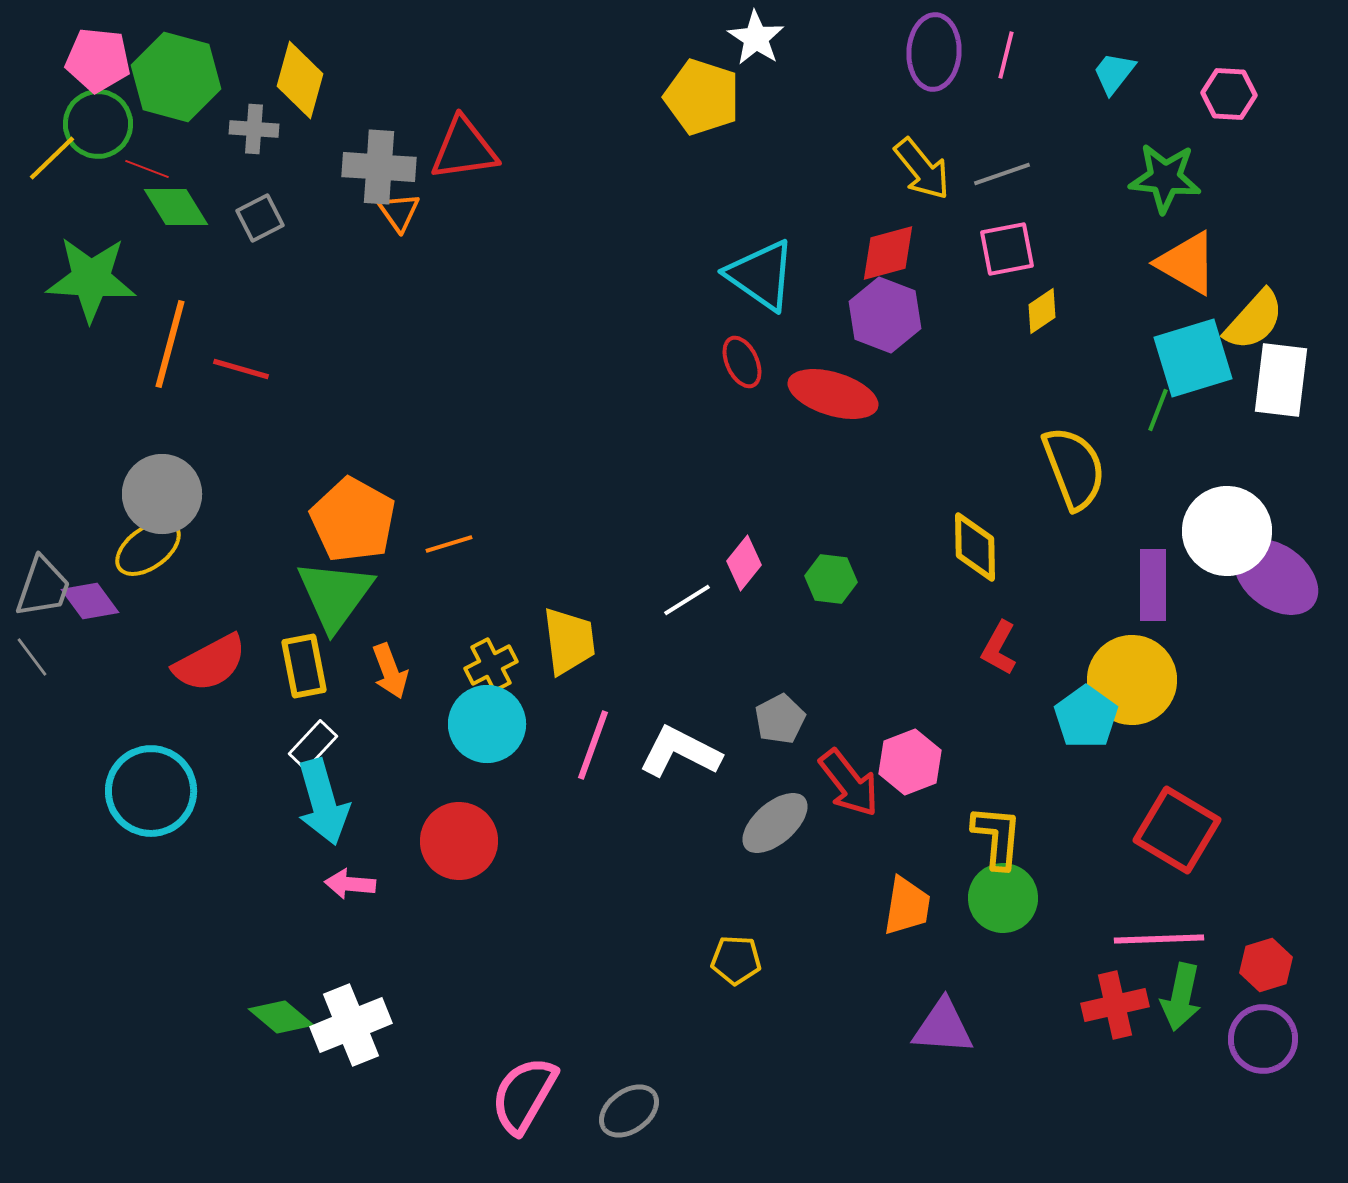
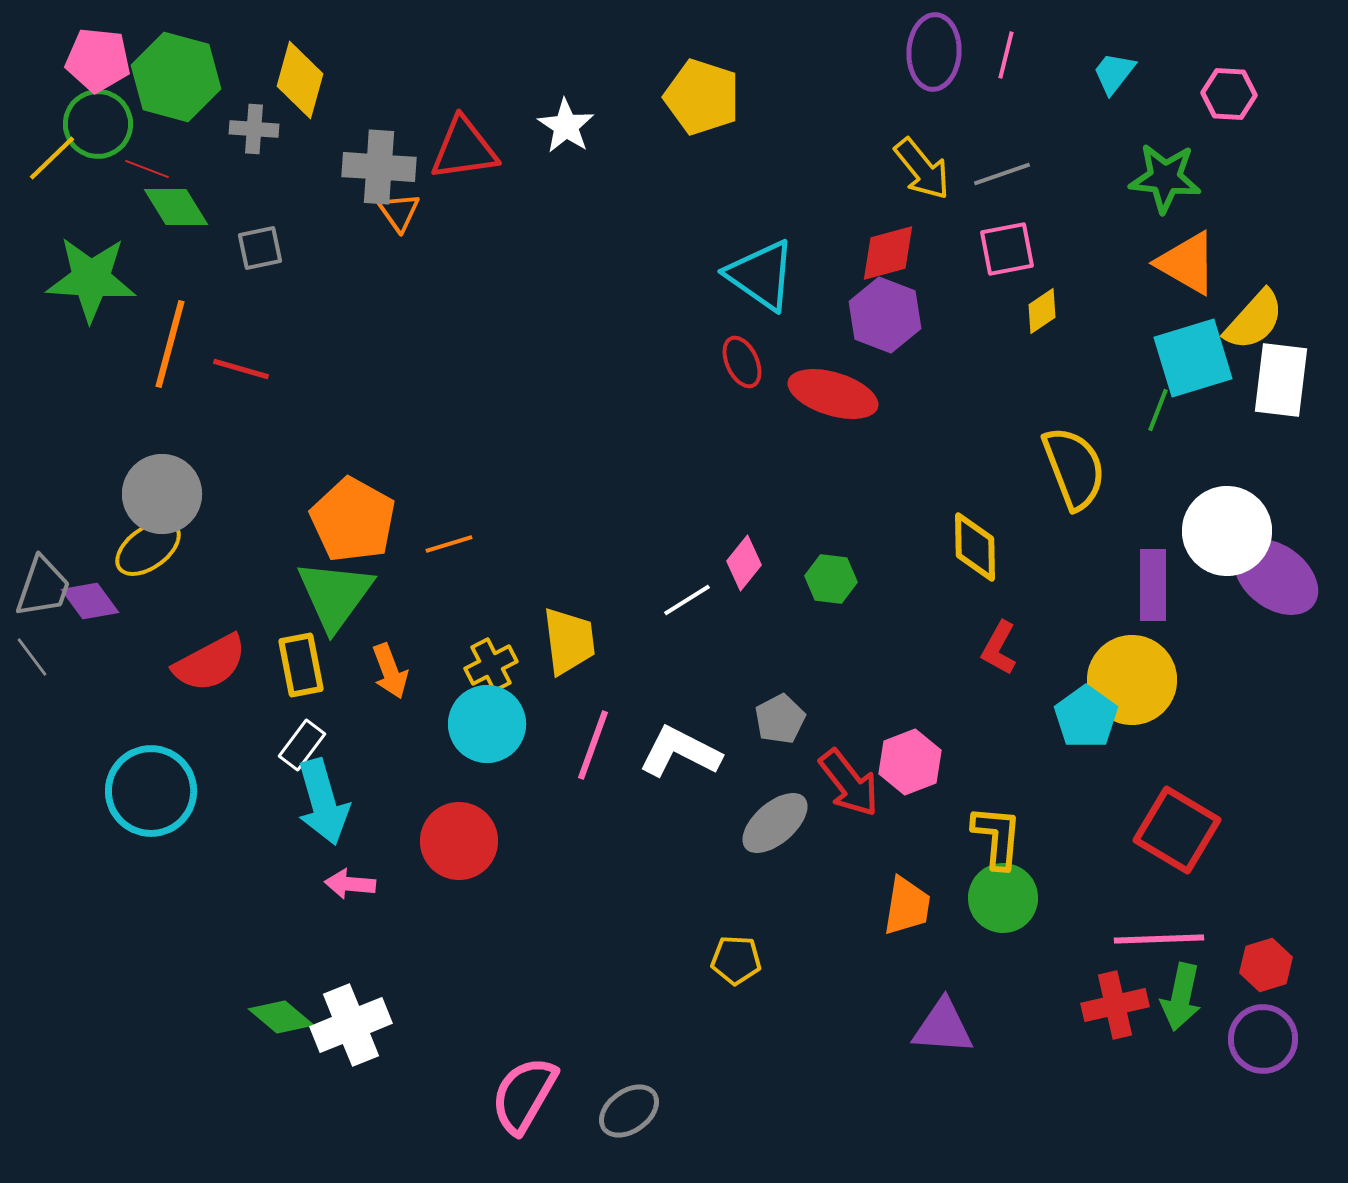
white star at (756, 38): moved 190 px left, 88 px down
gray square at (260, 218): moved 30 px down; rotated 15 degrees clockwise
yellow rectangle at (304, 666): moved 3 px left, 1 px up
white rectangle at (313, 745): moved 11 px left; rotated 6 degrees counterclockwise
